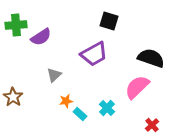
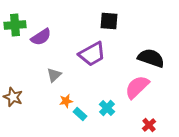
black square: rotated 12 degrees counterclockwise
green cross: moved 1 px left
purple trapezoid: moved 2 px left
brown star: rotated 12 degrees counterclockwise
red cross: moved 3 px left
